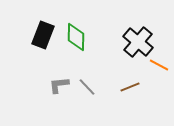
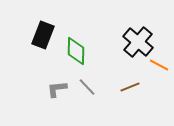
green diamond: moved 14 px down
gray L-shape: moved 2 px left, 4 px down
